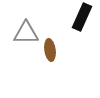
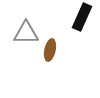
brown ellipse: rotated 20 degrees clockwise
